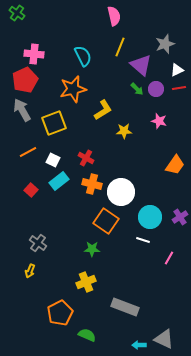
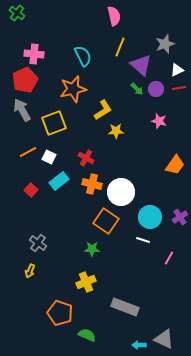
yellow star: moved 8 px left
white square: moved 4 px left, 3 px up
orange pentagon: rotated 25 degrees counterclockwise
